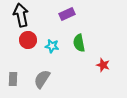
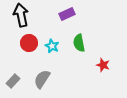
red circle: moved 1 px right, 3 px down
cyan star: rotated 16 degrees clockwise
gray rectangle: moved 2 px down; rotated 40 degrees clockwise
